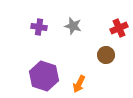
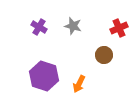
purple cross: rotated 21 degrees clockwise
brown circle: moved 2 px left
